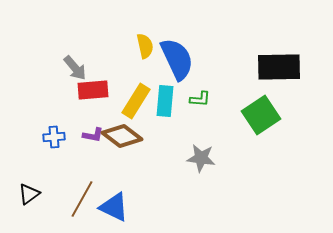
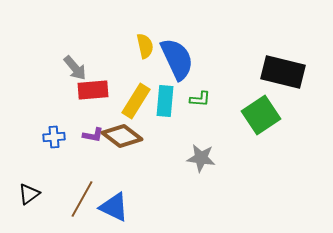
black rectangle: moved 4 px right, 5 px down; rotated 15 degrees clockwise
